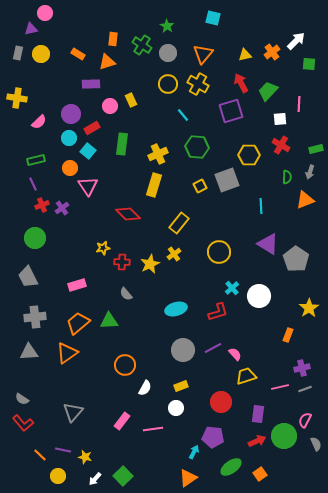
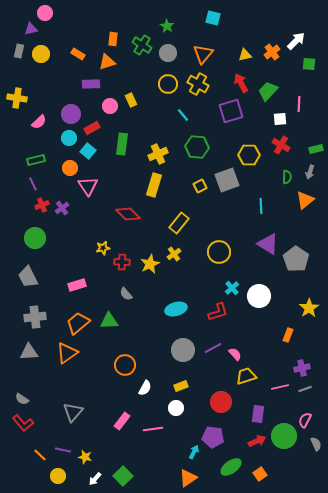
gray rectangle at (18, 53): moved 1 px right, 2 px up
orange triangle at (305, 200): rotated 18 degrees counterclockwise
